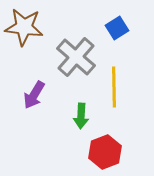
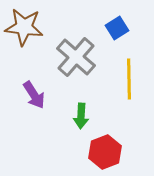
yellow line: moved 15 px right, 8 px up
purple arrow: rotated 64 degrees counterclockwise
